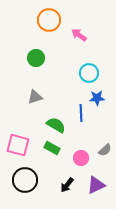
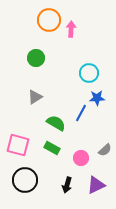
pink arrow: moved 8 px left, 6 px up; rotated 56 degrees clockwise
gray triangle: rotated 14 degrees counterclockwise
blue line: rotated 30 degrees clockwise
green semicircle: moved 2 px up
black arrow: rotated 21 degrees counterclockwise
